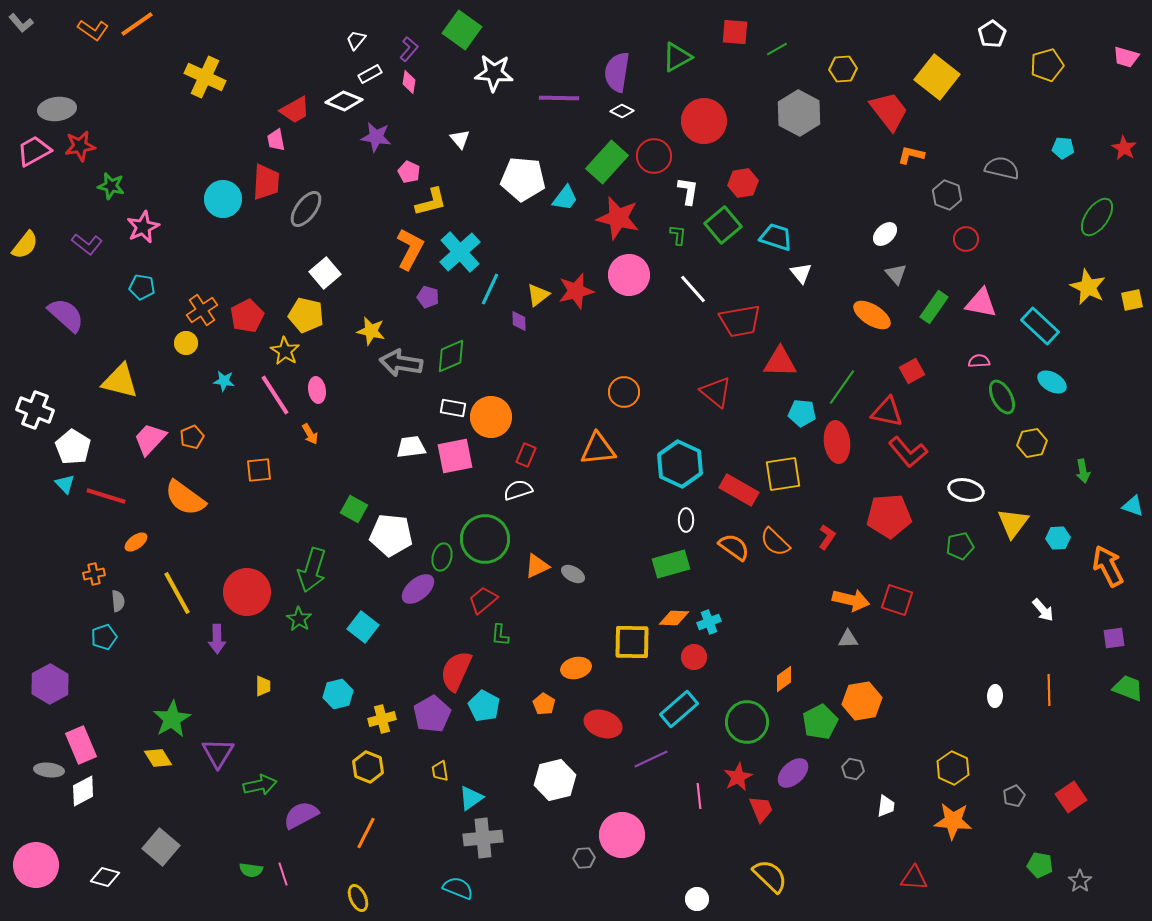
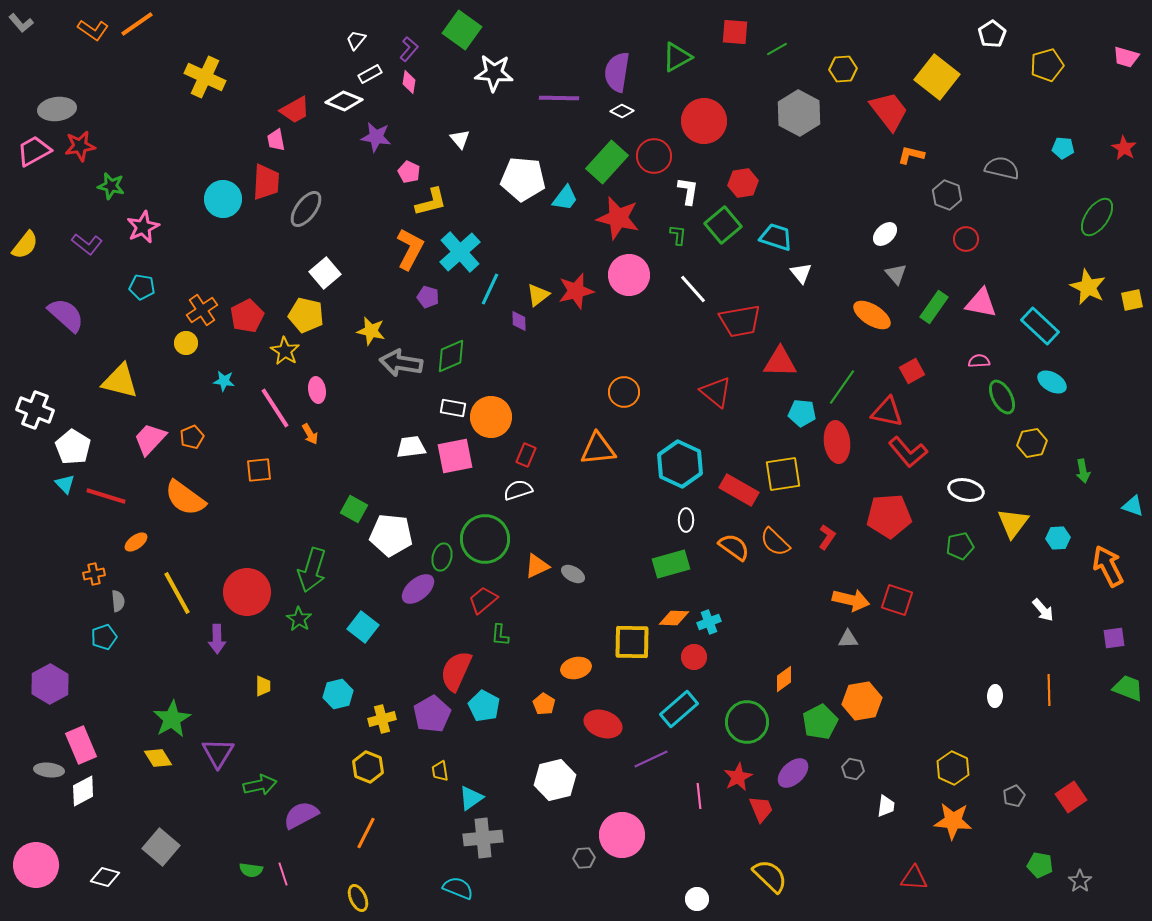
pink line at (275, 395): moved 13 px down
